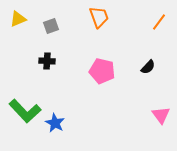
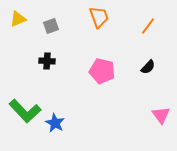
orange line: moved 11 px left, 4 px down
